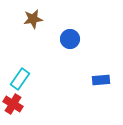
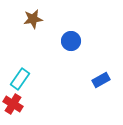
blue circle: moved 1 px right, 2 px down
blue rectangle: rotated 24 degrees counterclockwise
